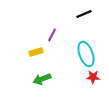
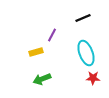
black line: moved 1 px left, 4 px down
cyan ellipse: moved 1 px up
red star: moved 1 px down
